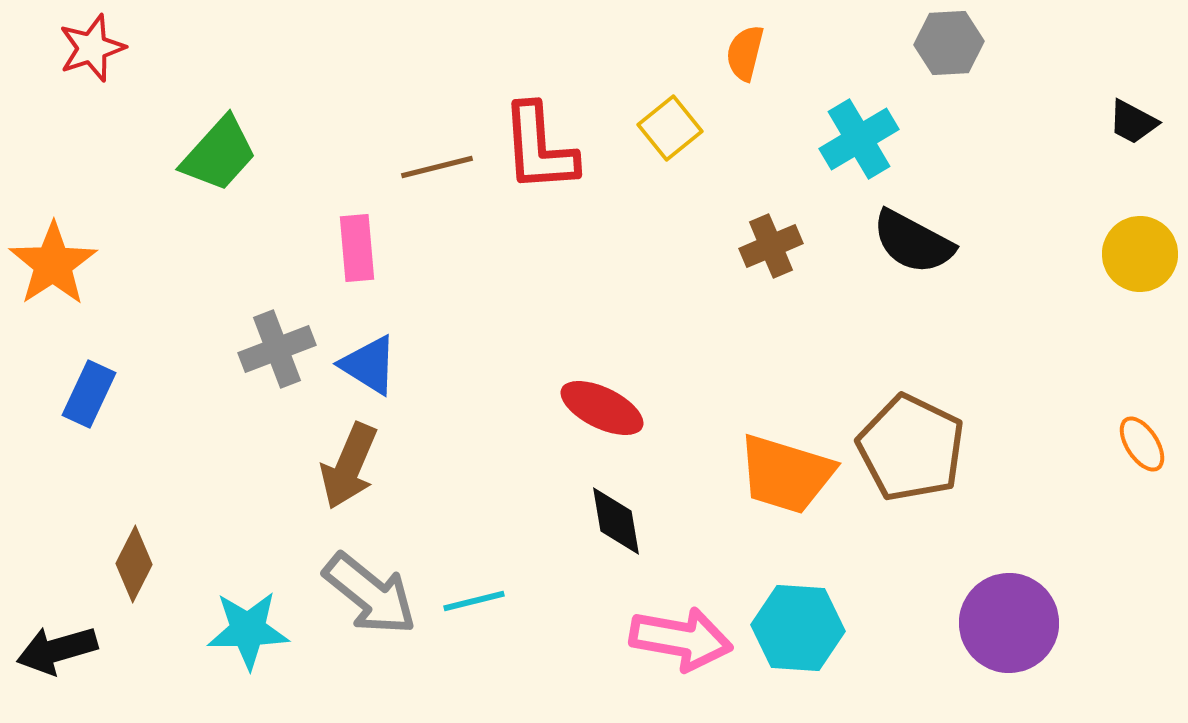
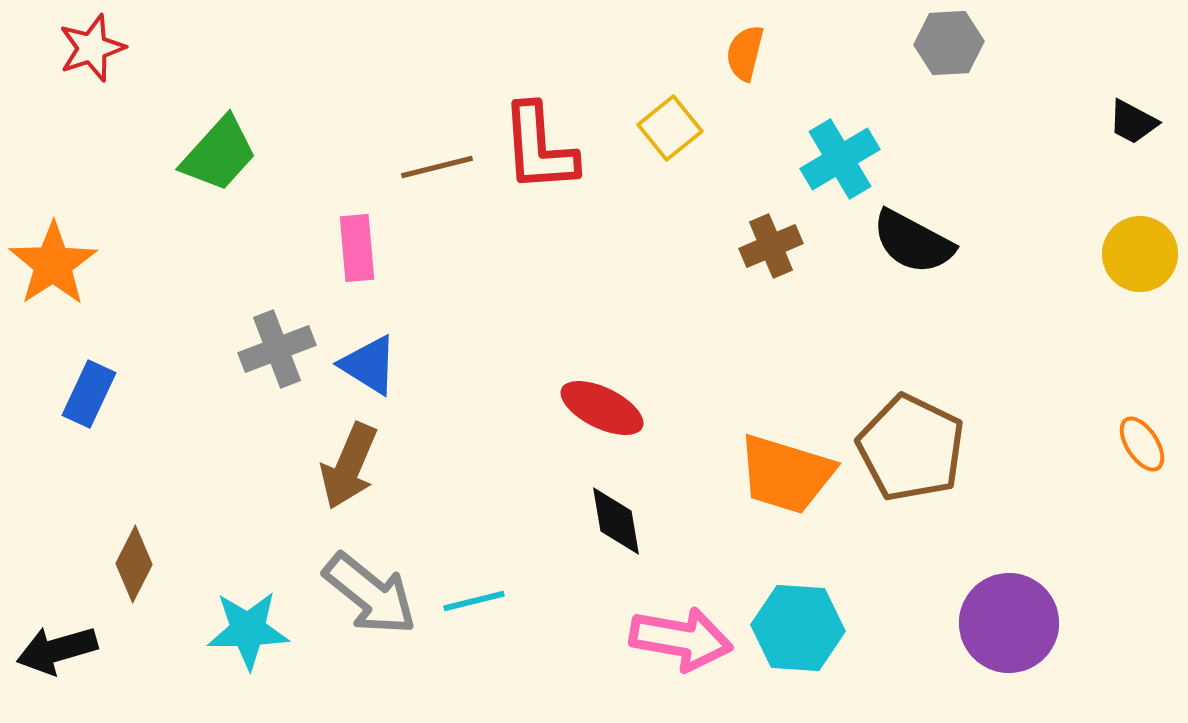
cyan cross: moved 19 px left, 20 px down
